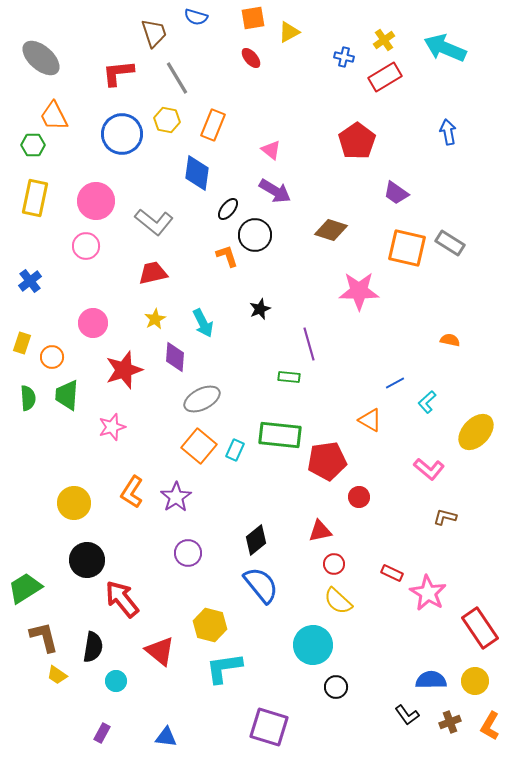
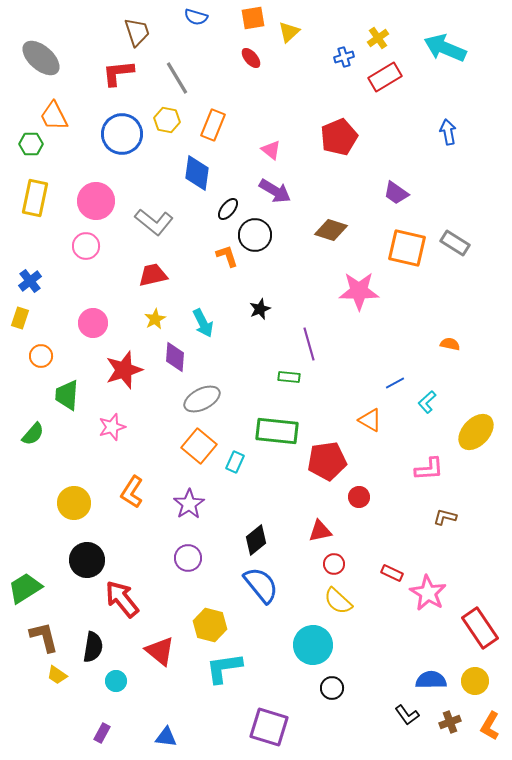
yellow triangle at (289, 32): rotated 15 degrees counterclockwise
brown trapezoid at (154, 33): moved 17 px left, 1 px up
yellow cross at (384, 40): moved 6 px left, 2 px up
blue cross at (344, 57): rotated 30 degrees counterclockwise
red pentagon at (357, 141): moved 18 px left, 4 px up; rotated 12 degrees clockwise
green hexagon at (33, 145): moved 2 px left, 1 px up
gray rectangle at (450, 243): moved 5 px right
red trapezoid at (153, 273): moved 2 px down
orange semicircle at (450, 340): moved 4 px down
yellow rectangle at (22, 343): moved 2 px left, 25 px up
orange circle at (52, 357): moved 11 px left, 1 px up
green semicircle at (28, 398): moved 5 px right, 36 px down; rotated 45 degrees clockwise
green rectangle at (280, 435): moved 3 px left, 4 px up
cyan rectangle at (235, 450): moved 12 px down
pink L-shape at (429, 469): rotated 44 degrees counterclockwise
purple star at (176, 497): moved 13 px right, 7 px down
purple circle at (188, 553): moved 5 px down
black circle at (336, 687): moved 4 px left, 1 px down
